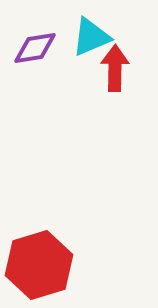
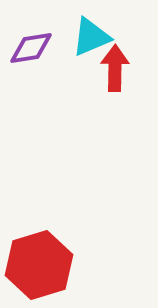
purple diamond: moved 4 px left
